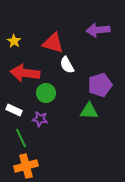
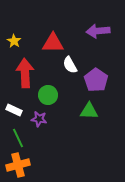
purple arrow: moved 1 px down
red triangle: rotated 15 degrees counterclockwise
white semicircle: moved 3 px right
red arrow: rotated 80 degrees clockwise
purple pentagon: moved 4 px left, 5 px up; rotated 20 degrees counterclockwise
green circle: moved 2 px right, 2 px down
purple star: moved 1 px left
green line: moved 3 px left
orange cross: moved 8 px left, 1 px up
